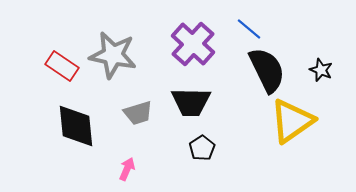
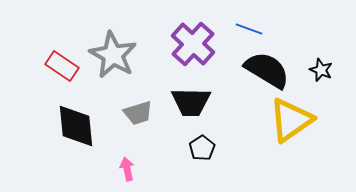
blue line: rotated 20 degrees counterclockwise
gray star: rotated 18 degrees clockwise
black semicircle: rotated 33 degrees counterclockwise
yellow triangle: moved 1 px left, 1 px up
pink arrow: rotated 35 degrees counterclockwise
